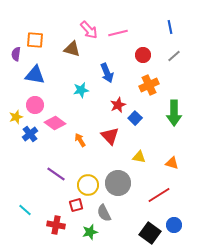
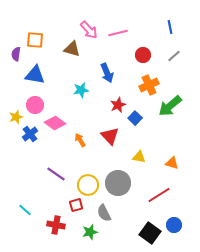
green arrow: moved 4 px left, 7 px up; rotated 50 degrees clockwise
